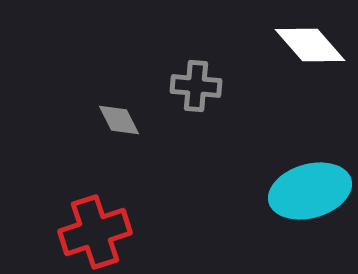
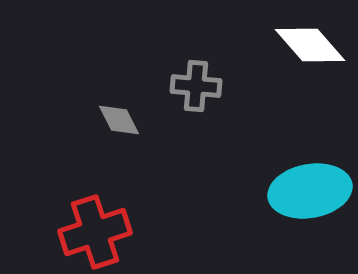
cyan ellipse: rotated 6 degrees clockwise
